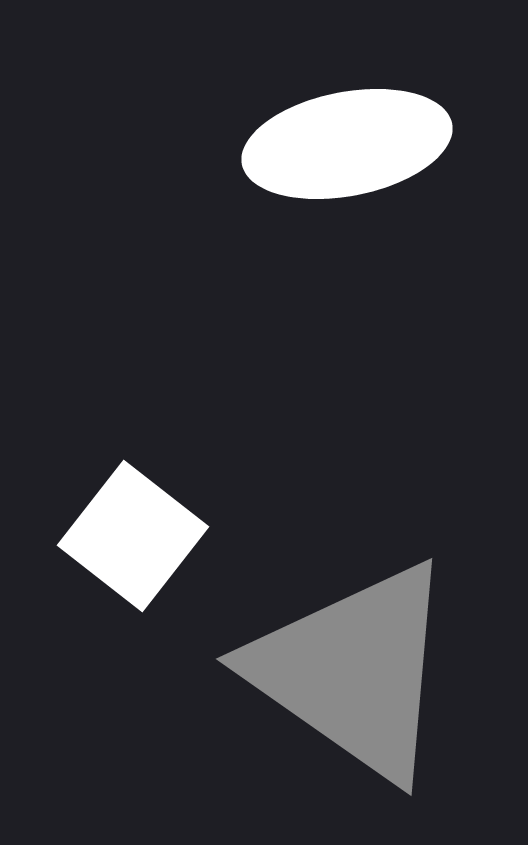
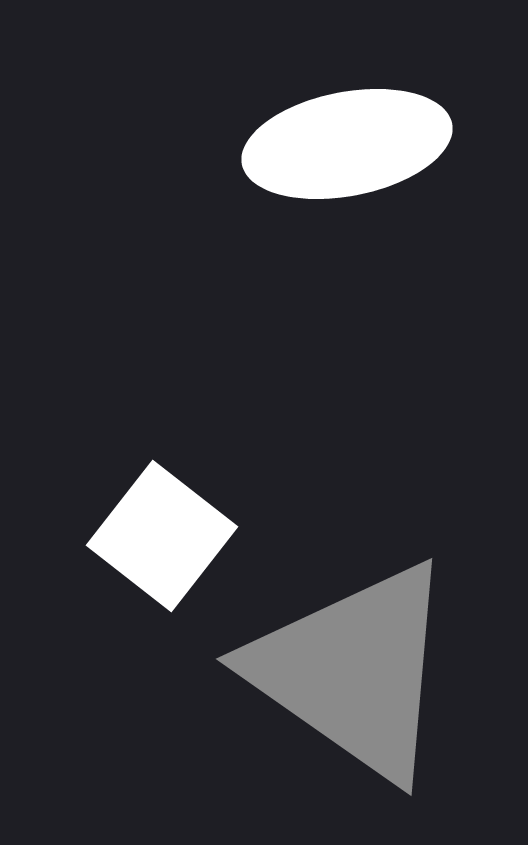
white square: moved 29 px right
